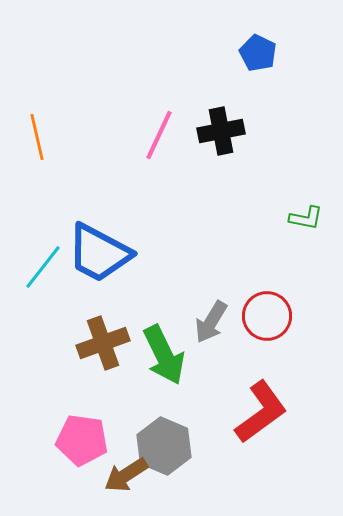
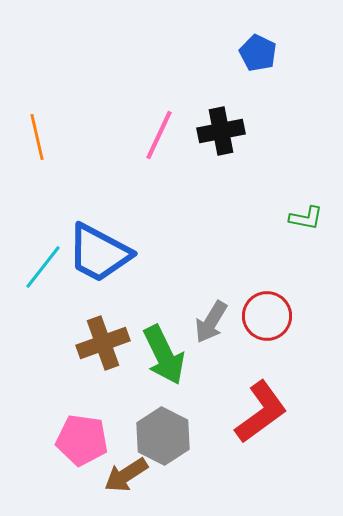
gray hexagon: moved 1 px left, 10 px up; rotated 4 degrees clockwise
